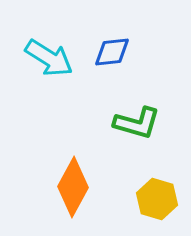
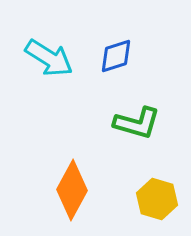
blue diamond: moved 4 px right, 4 px down; rotated 12 degrees counterclockwise
orange diamond: moved 1 px left, 3 px down
